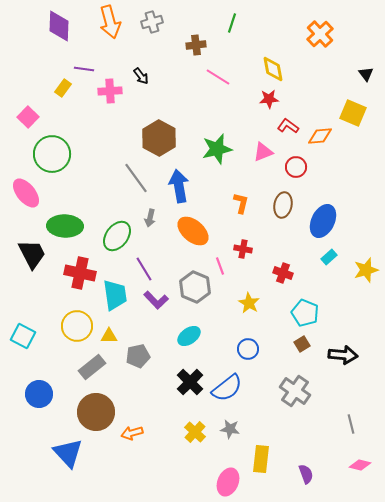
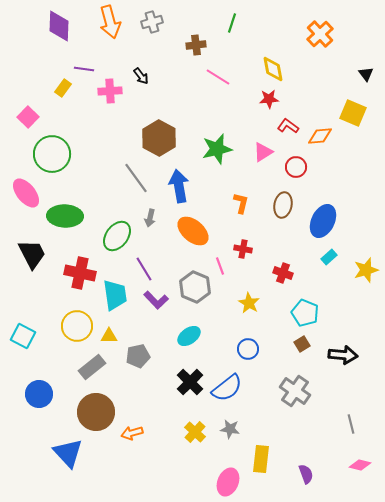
pink triangle at (263, 152): rotated 10 degrees counterclockwise
green ellipse at (65, 226): moved 10 px up
